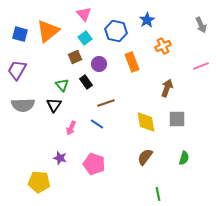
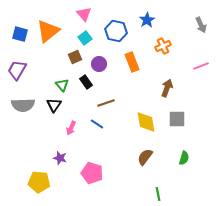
pink pentagon: moved 2 px left, 9 px down
